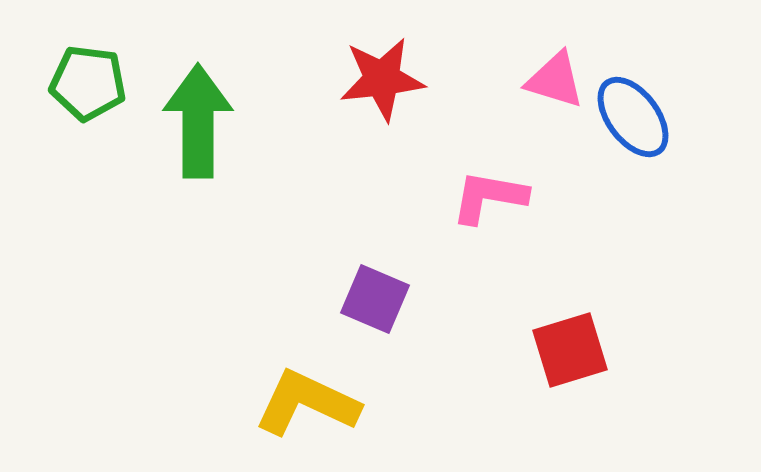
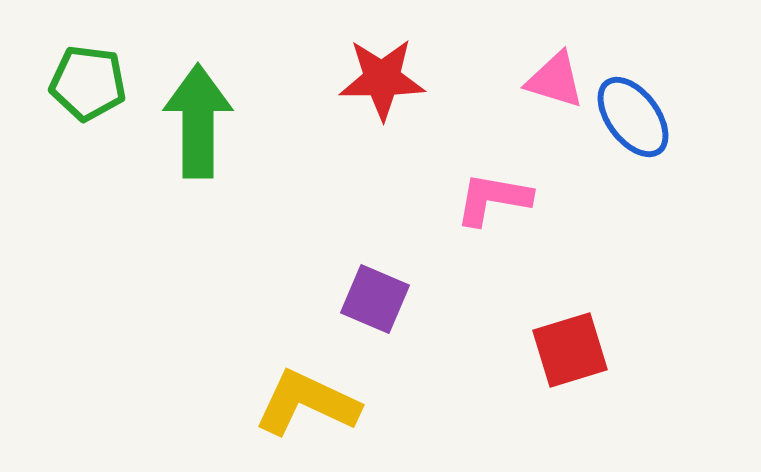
red star: rotated 6 degrees clockwise
pink L-shape: moved 4 px right, 2 px down
